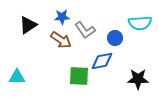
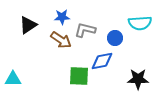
gray L-shape: rotated 140 degrees clockwise
cyan triangle: moved 4 px left, 2 px down
